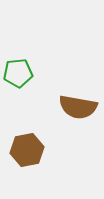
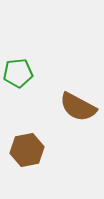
brown semicircle: rotated 18 degrees clockwise
